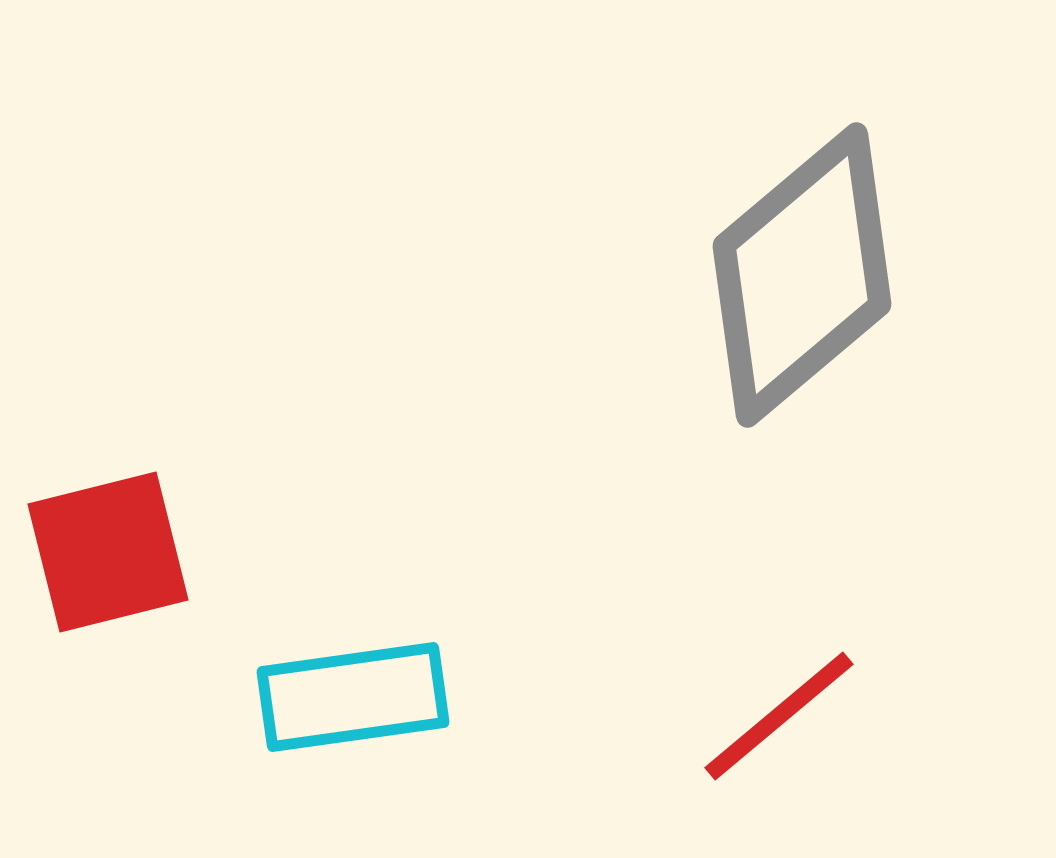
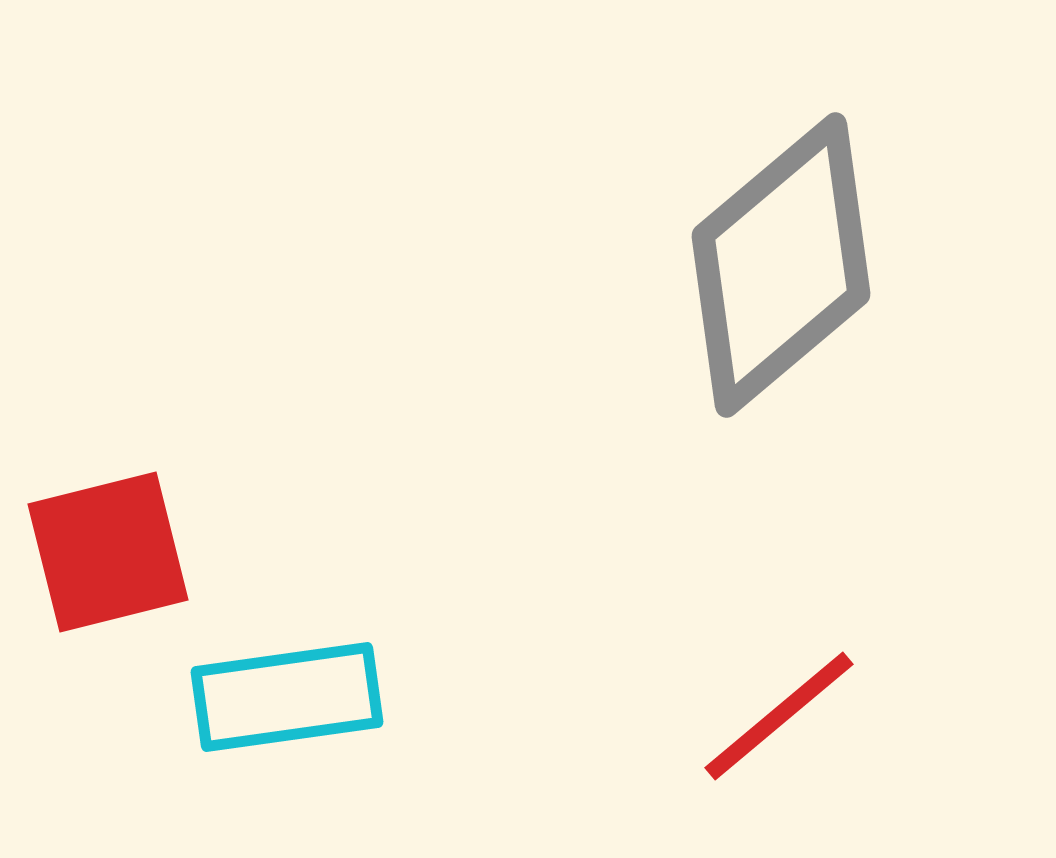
gray diamond: moved 21 px left, 10 px up
cyan rectangle: moved 66 px left
